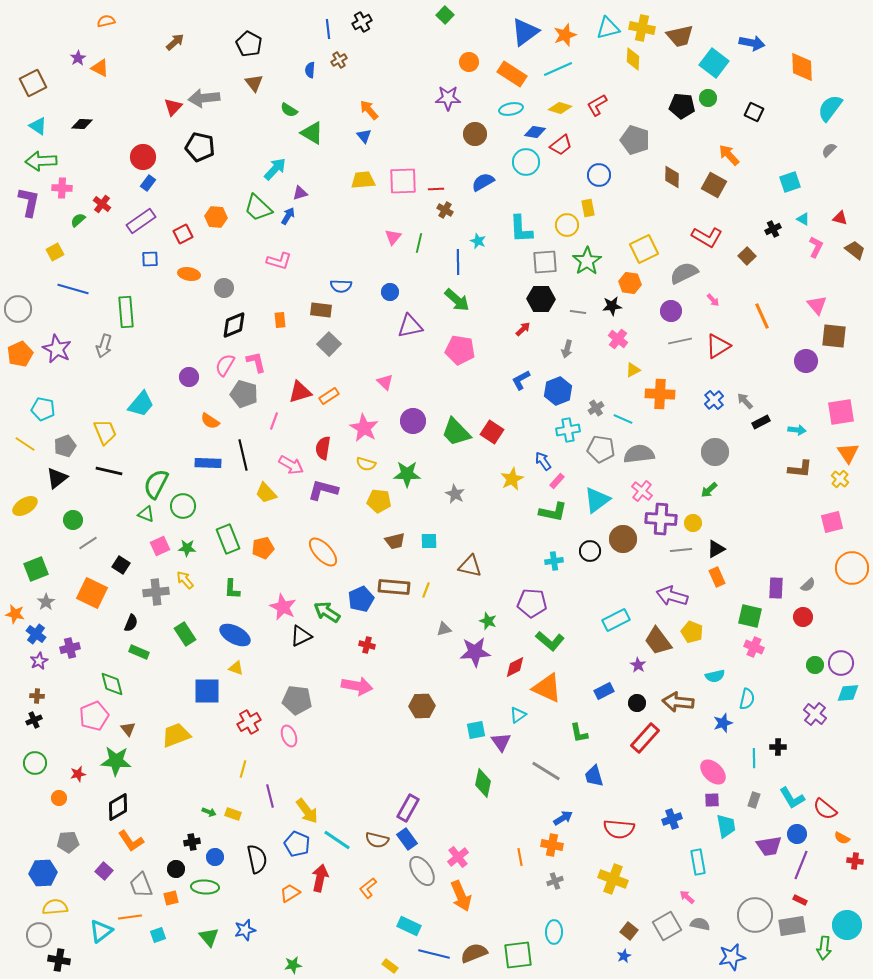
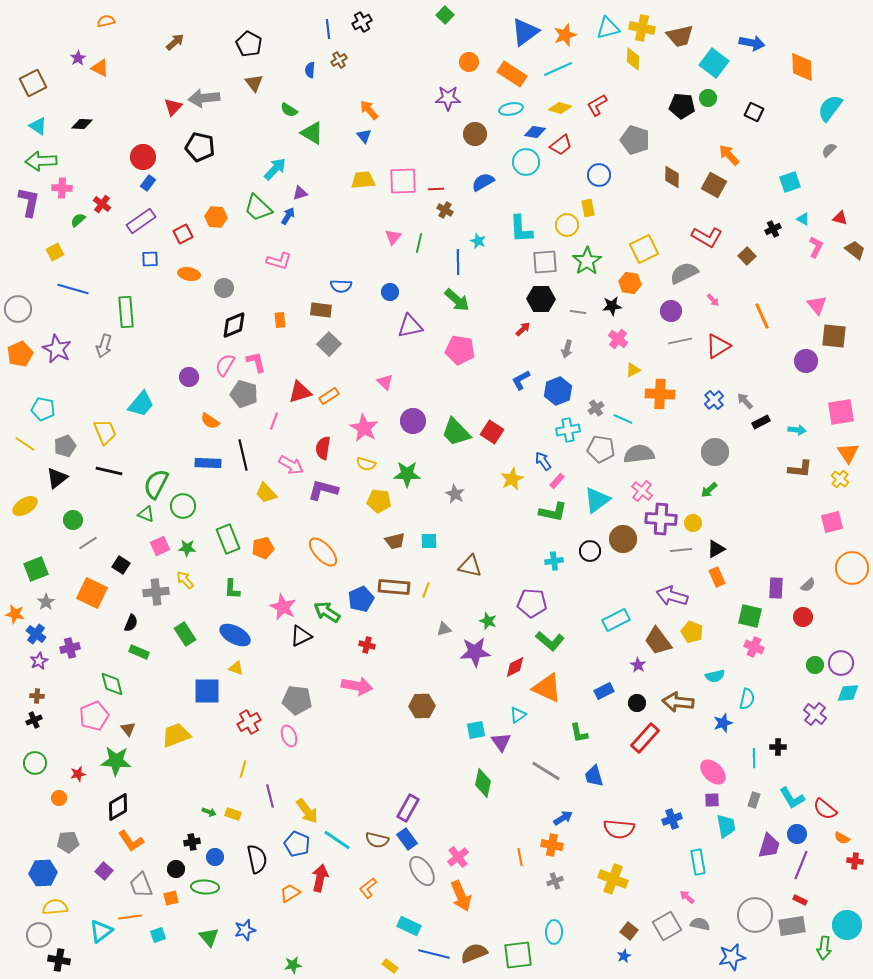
purple trapezoid at (769, 846): rotated 64 degrees counterclockwise
